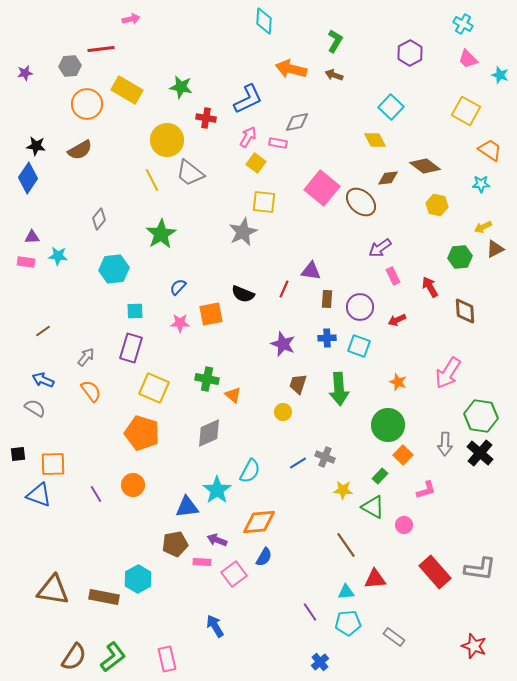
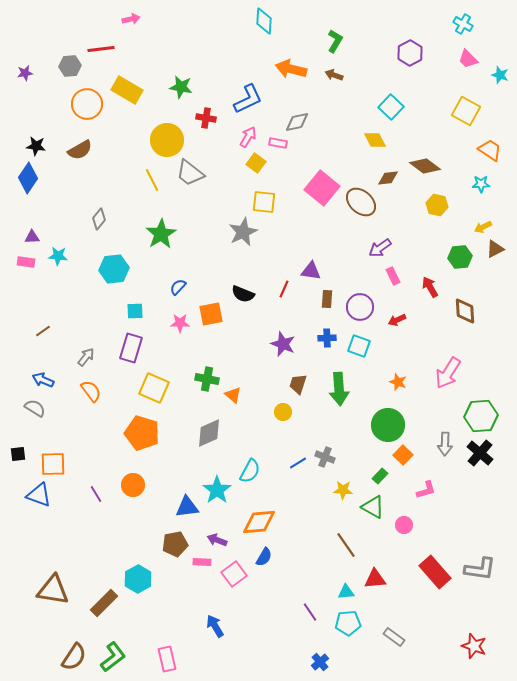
green hexagon at (481, 416): rotated 12 degrees counterclockwise
brown rectangle at (104, 597): moved 6 px down; rotated 56 degrees counterclockwise
